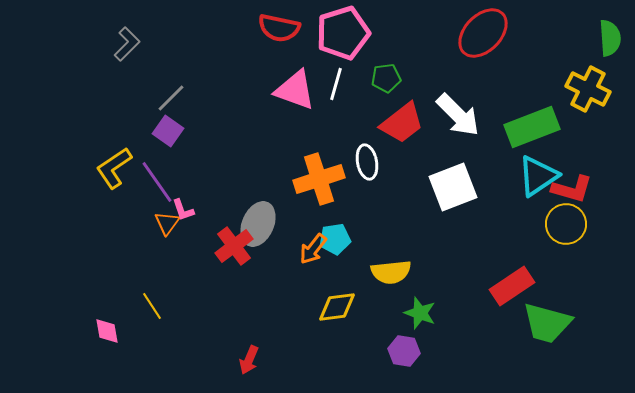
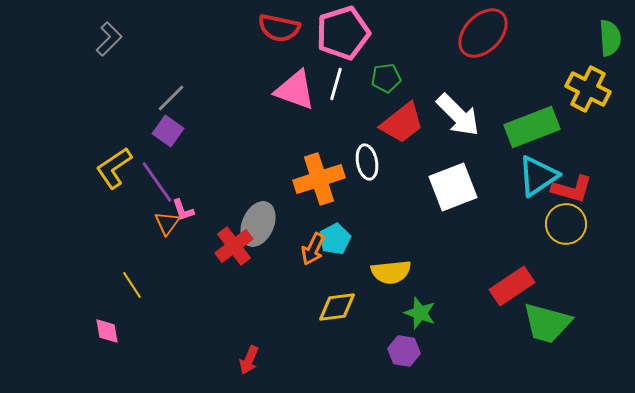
gray L-shape: moved 18 px left, 5 px up
cyan pentagon: rotated 20 degrees counterclockwise
orange arrow: rotated 12 degrees counterclockwise
yellow line: moved 20 px left, 21 px up
